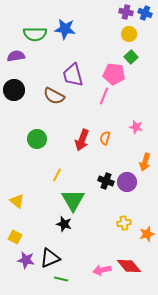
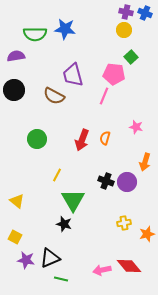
yellow circle: moved 5 px left, 4 px up
